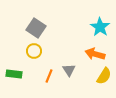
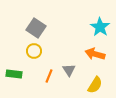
yellow semicircle: moved 9 px left, 9 px down
